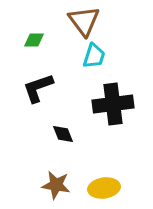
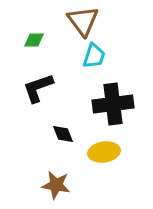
brown triangle: moved 1 px left
yellow ellipse: moved 36 px up
